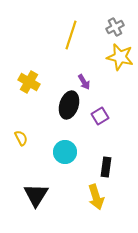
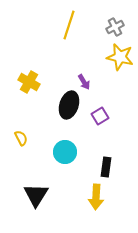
yellow line: moved 2 px left, 10 px up
yellow arrow: rotated 20 degrees clockwise
